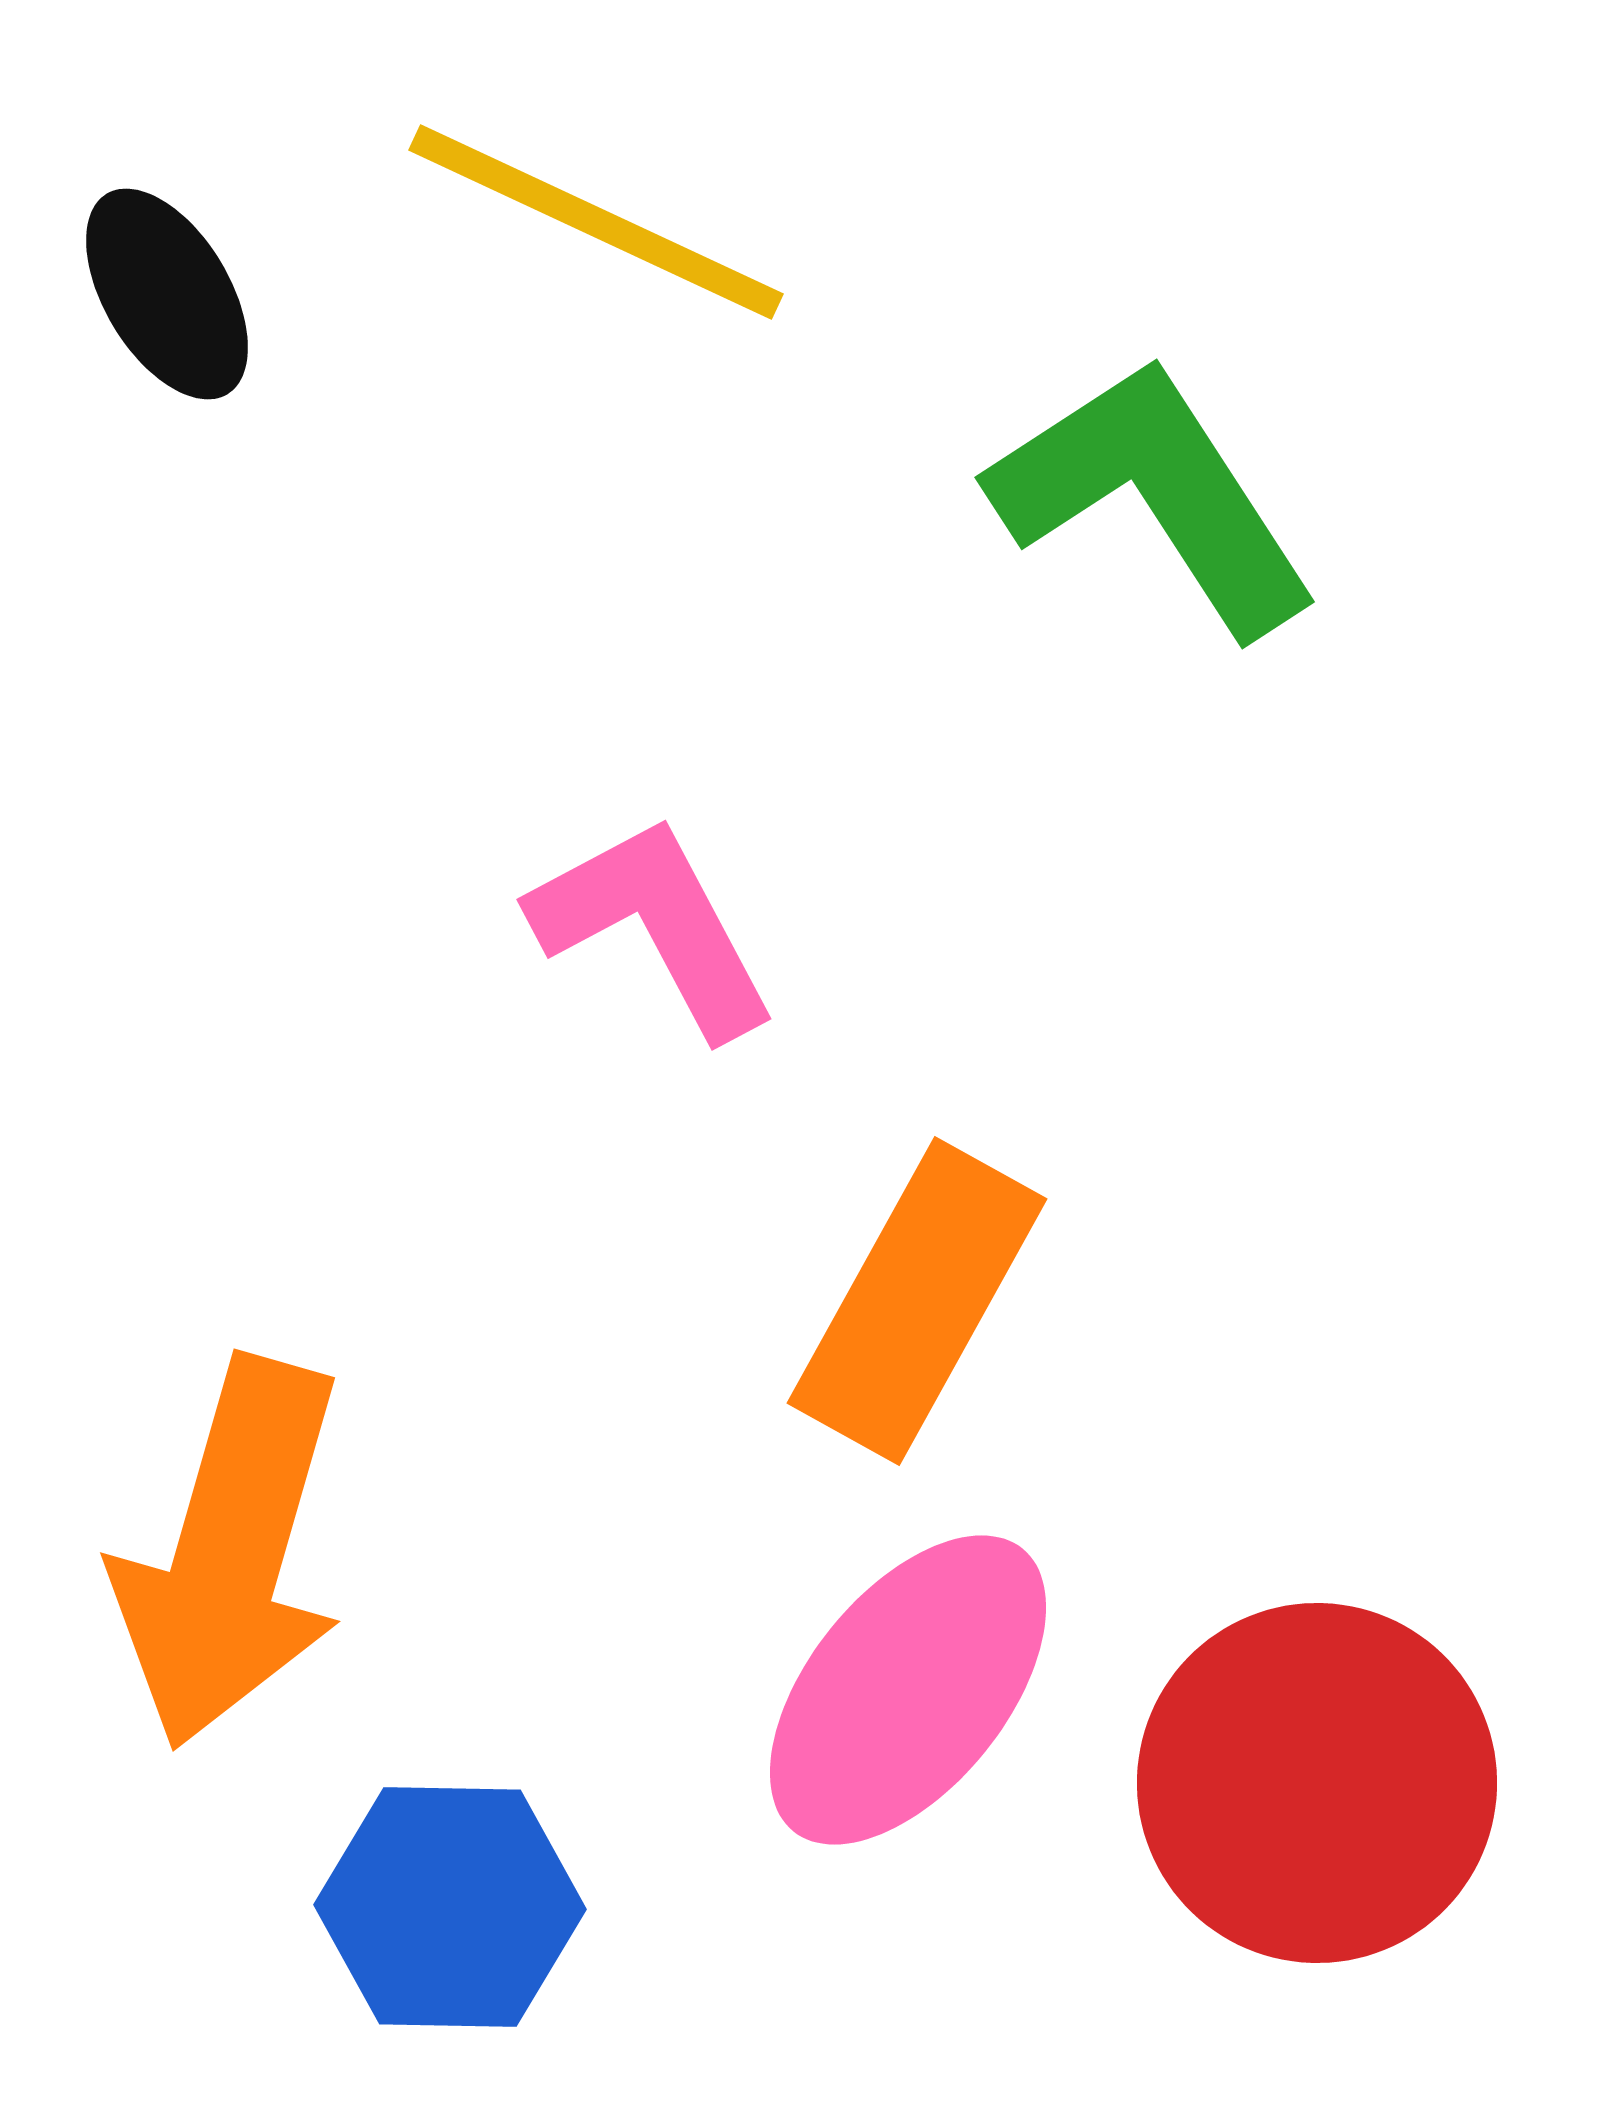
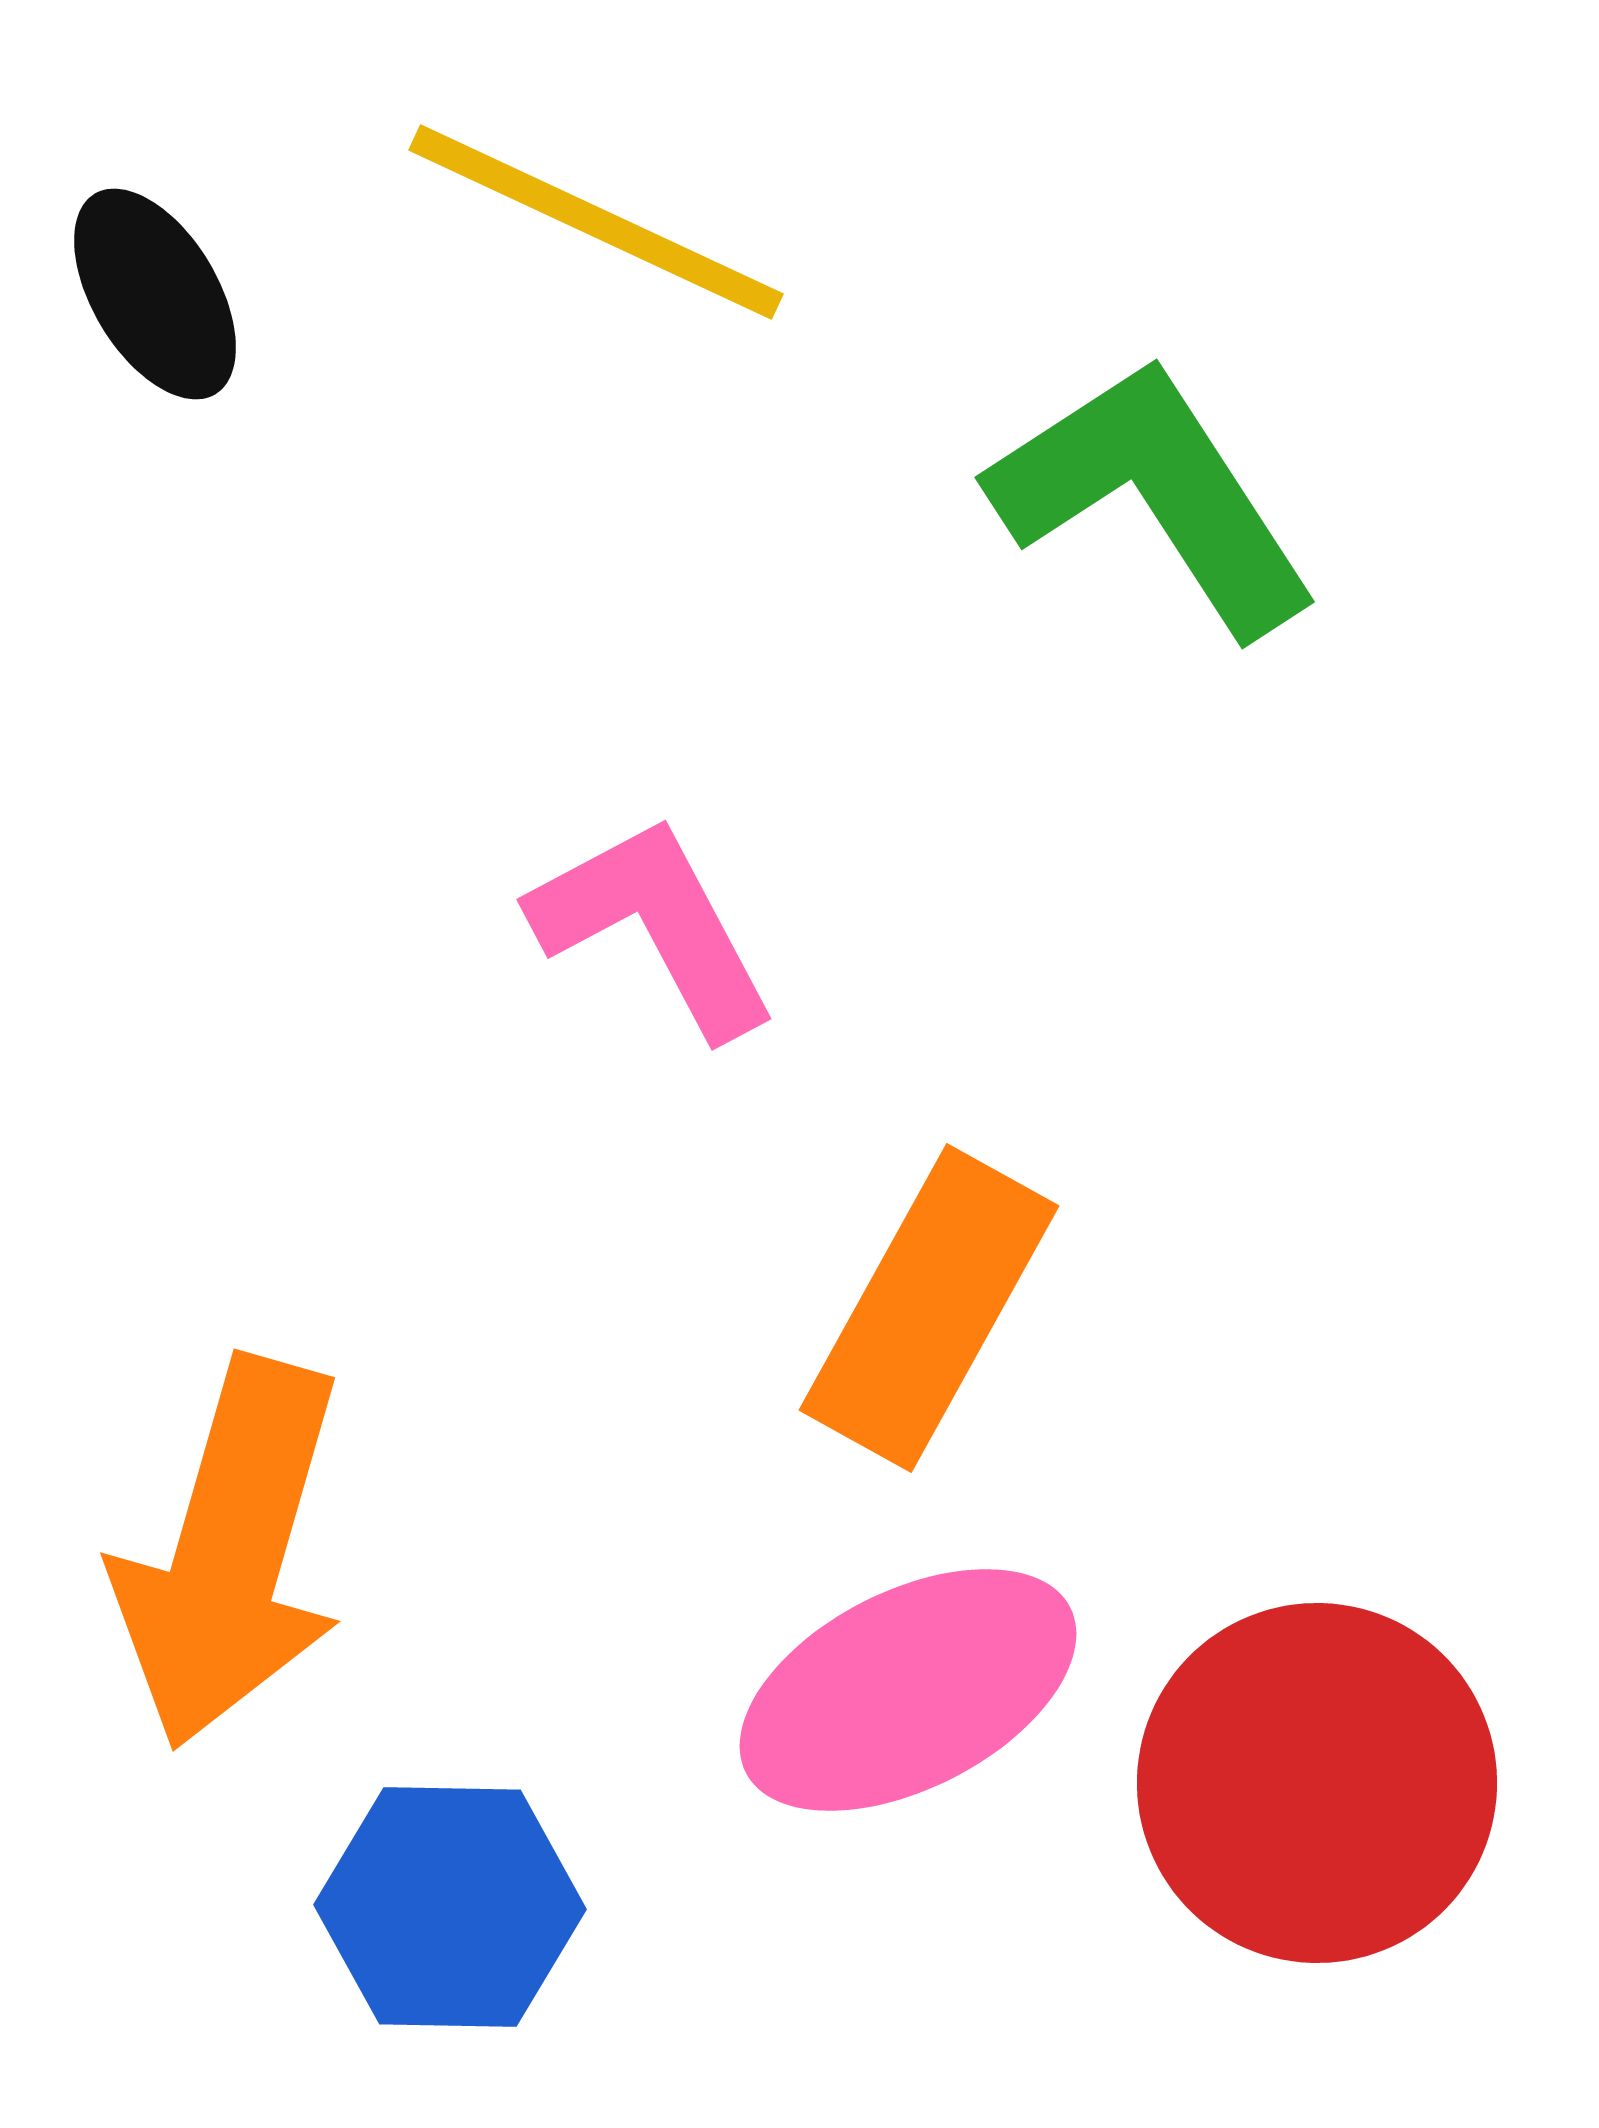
black ellipse: moved 12 px left
orange rectangle: moved 12 px right, 7 px down
pink ellipse: rotated 24 degrees clockwise
